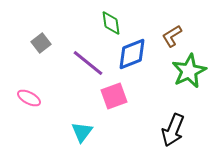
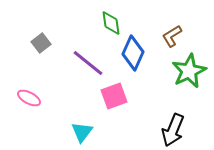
blue diamond: moved 1 px right, 1 px up; rotated 44 degrees counterclockwise
